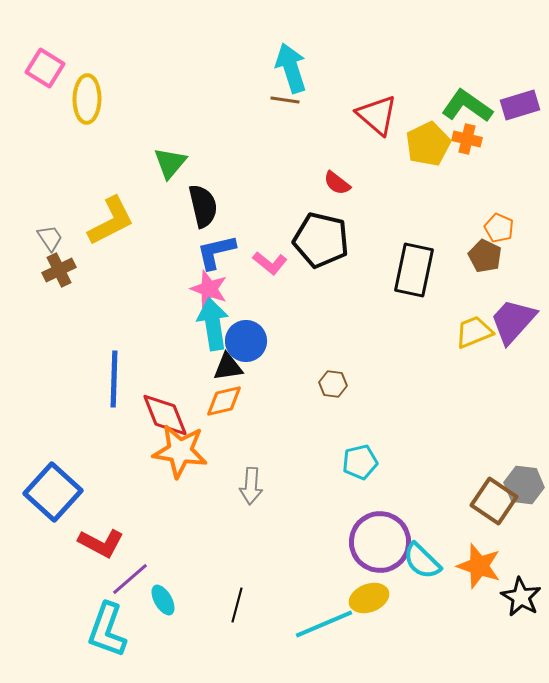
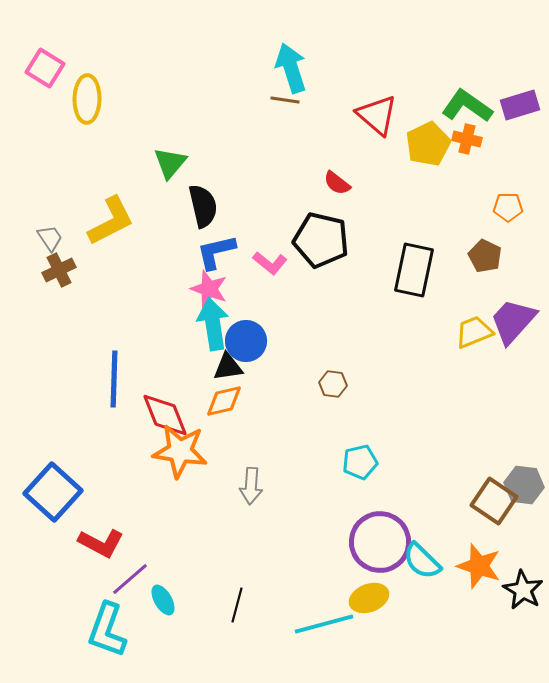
orange pentagon at (499, 228): moved 9 px right, 21 px up; rotated 24 degrees counterclockwise
black star at (521, 597): moved 2 px right, 7 px up
cyan line at (324, 624): rotated 8 degrees clockwise
